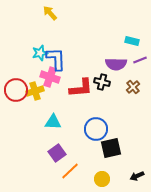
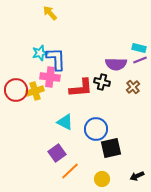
cyan rectangle: moved 7 px right, 7 px down
pink cross: rotated 12 degrees counterclockwise
cyan triangle: moved 12 px right; rotated 24 degrees clockwise
